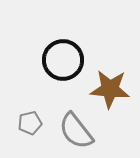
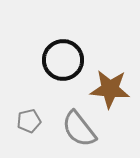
gray pentagon: moved 1 px left, 2 px up
gray semicircle: moved 3 px right, 2 px up
